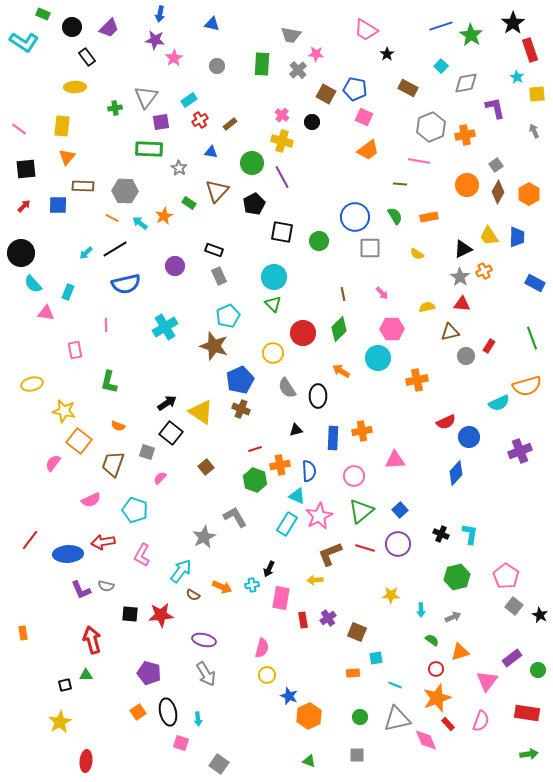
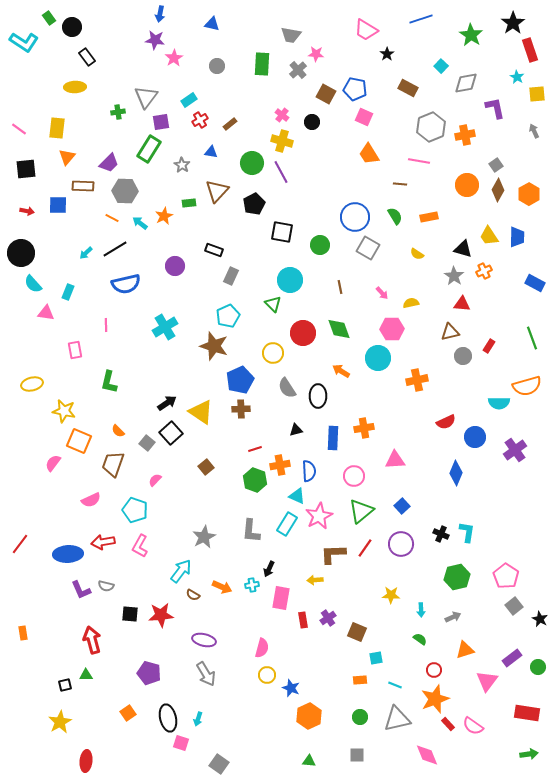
green rectangle at (43, 14): moved 6 px right, 4 px down; rotated 32 degrees clockwise
blue line at (441, 26): moved 20 px left, 7 px up
purple trapezoid at (109, 28): moved 135 px down
green cross at (115, 108): moved 3 px right, 4 px down
yellow rectangle at (62, 126): moved 5 px left, 2 px down
green rectangle at (149, 149): rotated 60 degrees counterclockwise
orange trapezoid at (368, 150): moved 1 px right, 4 px down; rotated 95 degrees clockwise
gray star at (179, 168): moved 3 px right, 3 px up
purple line at (282, 177): moved 1 px left, 5 px up
brown diamond at (498, 192): moved 2 px up
green rectangle at (189, 203): rotated 40 degrees counterclockwise
red arrow at (24, 206): moved 3 px right, 5 px down; rotated 56 degrees clockwise
green circle at (319, 241): moved 1 px right, 4 px down
gray square at (370, 248): moved 2 px left; rotated 30 degrees clockwise
black triangle at (463, 249): rotated 42 degrees clockwise
gray rectangle at (219, 276): moved 12 px right; rotated 48 degrees clockwise
cyan circle at (274, 277): moved 16 px right, 3 px down
gray star at (460, 277): moved 6 px left, 1 px up
brown line at (343, 294): moved 3 px left, 7 px up
yellow semicircle at (427, 307): moved 16 px left, 4 px up
green diamond at (339, 329): rotated 65 degrees counterclockwise
gray circle at (466, 356): moved 3 px left
cyan semicircle at (499, 403): rotated 25 degrees clockwise
brown cross at (241, 409): rotated 24 degrees counterclockwise
orange semicircle at (118, 426): moved 5 px down; rotated 24 degrees clockwise
orange cross at (362, 431): moved 2 px right, 3 px up
black square at (171, 433): rotated 10 degrees clockwise
blue circle at (469, 437): moved 6 px right
orange square at (79, 441): rotated 15 degrees counterclockwise
purple cross at (520, 451): moved 5 px left, 1 px up; rotated 15 degrees counterclockwise
gray square at (147, 452): moved 9 px up; rotated 21 degrees clockwise
blue diamond at (456, 473): rotated 20 degrees counterclockwise
pink semicircle at (160, 478): moved 5 px left, 2 px down
blue square at (400, 510): moved 2 px right, 4 px up
gray L-shape at (235, 517): moved 16 px right, 14 px down; rotated 145 degrees counterclockwise
cyan L-shape at (470, 534): moved 3 px left, 2 px up
red line at (30, 540): moved 10 px left, 4 px down
purple circle at (398, 544): moved 3 px right
red line at (365, 548): rotated 72 degrees counterclockwise
brown L-shape at (330, 554): moved 3 px right; rotated 20 degrees clockwise
pink L-shape at (142, 555): moved 2 px left, 9 px up
gray square at (514, 606): rotated 12 degrees clockwise
black star at (540, 615): moved 4 px down
green semicircle at (432, 640): moved 12 px left, 1 px up
orange triangle at (460, 652): moved 5 px right, 2 px up
red circle at (436, 669): moved 2 px left, 1 px down
green circle at (538, 670): moved 3 px up
orange rectangle at (353, 673): moved 7 px right, 7 px down
blue star at (289, 696): moved 2 px right, 8 px up
orange star at (437, 698): moved 2 px left, 1 px down
orange square at (138, 712): moved 10 px left, 1 px down
black ellipse at (168, 712): moved 6 px down
cyan arrow at (198, 719): rotated 24 degrees clockwise
pink semicircle at (481, 721): moved 8 px left, 5 px down; rotated 105 degrees clockwise
pink diamond at (426, 740): moved 1 px right, 15 px down
green triangle at (309, 761): rotated 16 degrees counterclockwise
